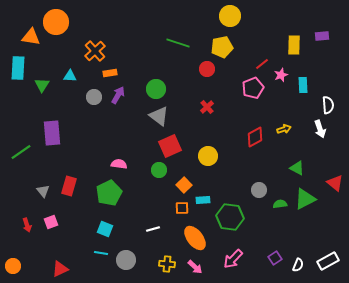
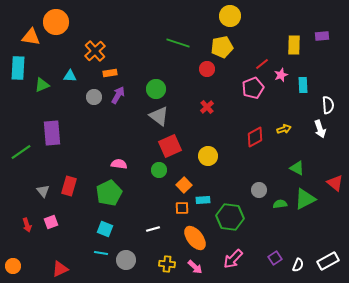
green triangle at (42, 85): rotated 35 degrees clockwise
